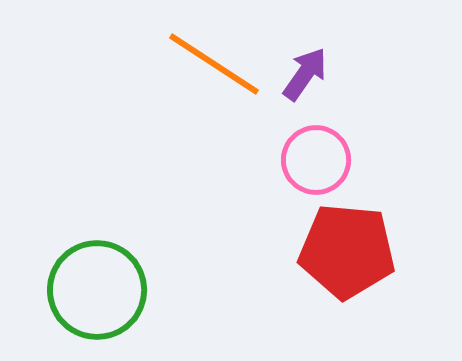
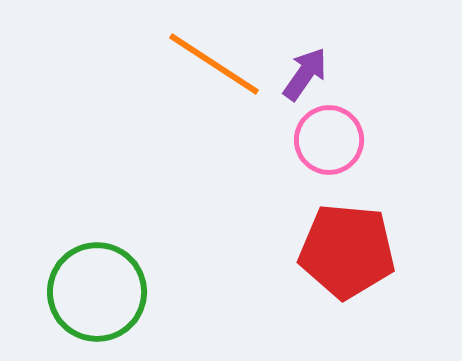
pink circle: moved 13 px right, 20 px up
green circle: moved 2 px down
